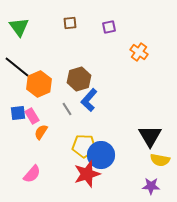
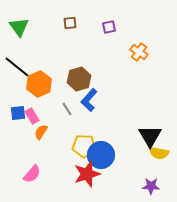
yellow semicircle: moved 1 px left, 7 px up
